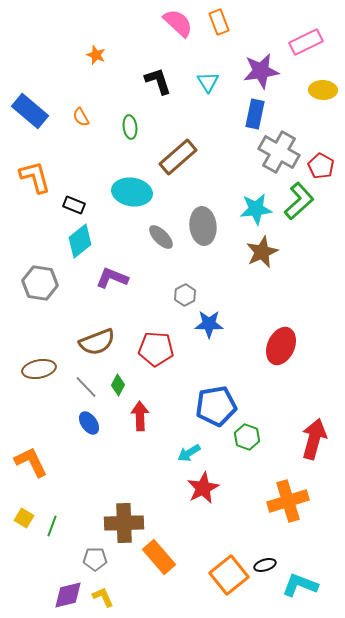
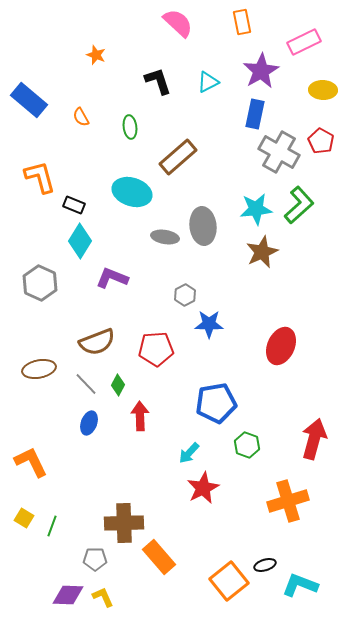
orange rectangle at (219, 22): moved 23 px right; rotated 10 degrees clockwise
pink rectangle at (306, 42): moved 2 px left
purple star at (261, 71): rotated 21 degrees counterclockwise
cyan triangle at (208, 82): rotated 35 degrees clockwise
blue rectangle at (30, 111): moved 1 px left, 11 px up
red pentagon at (321, 166): moved 25 px up
orange L-shape at (35, 177): moved 5 px right
cyan ellipse at (132, 192): rotated 9 degrees clockwise
green L-shape at (299, 201): moved 4 px down
gray ellipse at (161, 237): moved 4 px right; rotated 36 degrees counterclockwise
cyan diamond at (80, 241): rotated 20 degrees counterclockwise
gray hexagon at (40, 283): rotated 16 degrees clockwise
red pentagon at (156, 349): rotated 8 degrees counterclockwise
gray line at (86, 387): moved 3 px up
blue pentagon at (216, 406): moved 3 px up
blue ellipse at (89, 423): rotated 55 degrees clockwise
green hexagon at (247, 437): moved 8 px down
cyan arrow at (189, 453): rotated 15 degrees counterclockwise
orange square at (229, 575): moved 6 px down
purple diamond at (68, 595): rotated 16 degrees clockwise
